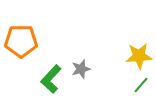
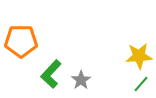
gray star: moved 11 px down; rotated 18 degrees counterclockwise
green L-shape: moved 5 px up
green line: moved 1 px up
